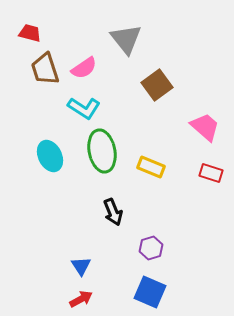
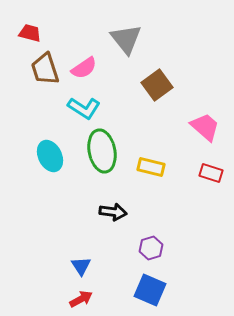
yellow rectangle: rotated 8 degrees counterclockwise
black arrow: rotated 60 degrees counterclockwise
blue square: moved 2 px up
